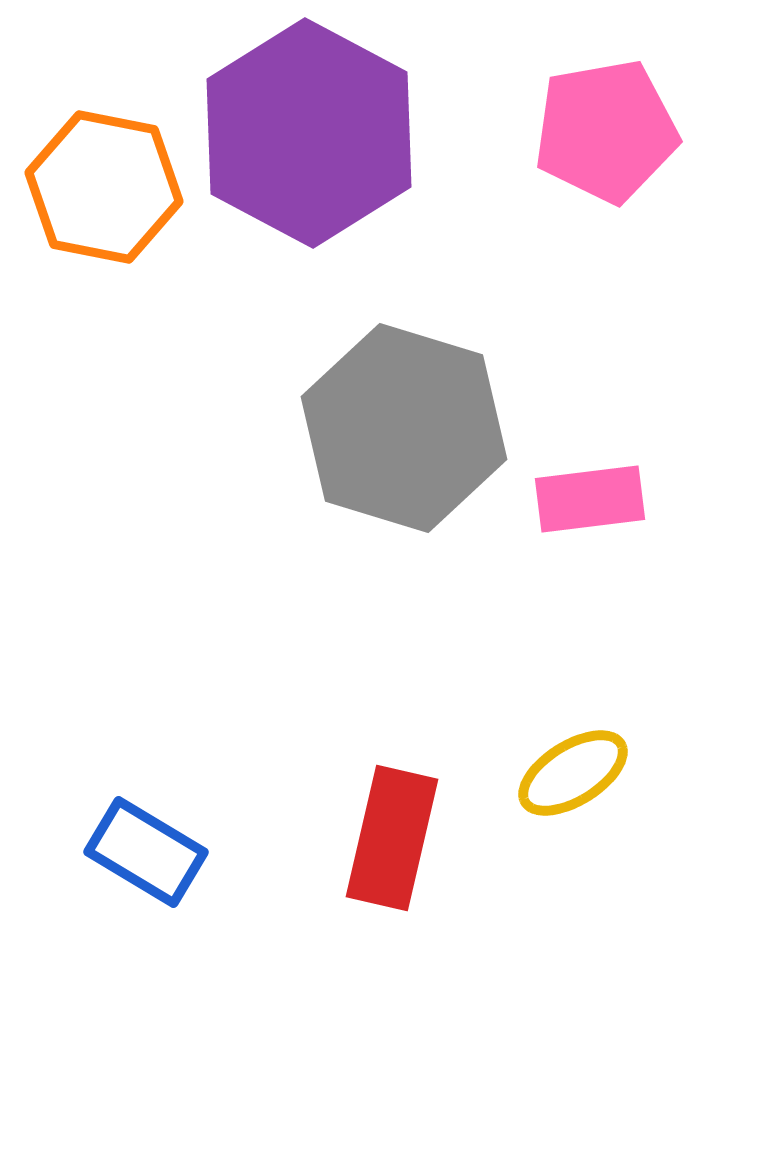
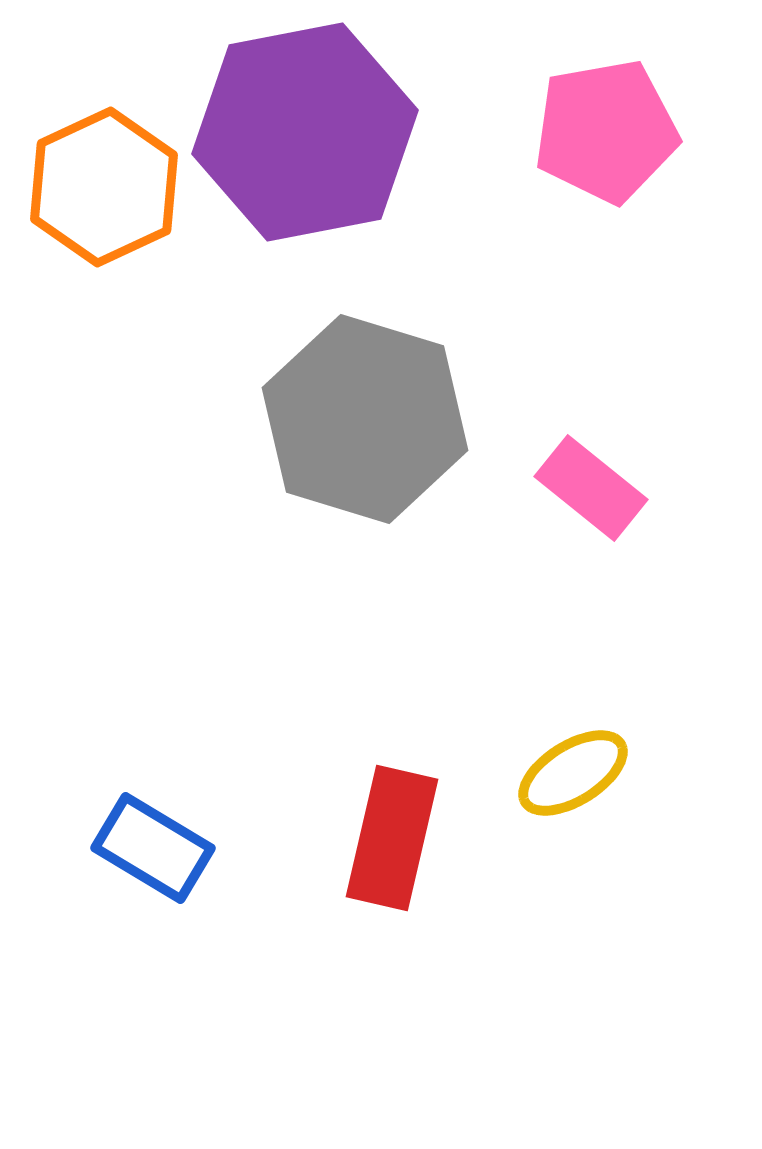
purple hexagon: moved 4 px left, 1 px up; rotated 21 degrees clockwise
orange hexagon: rotated 24 degrees clockwise
gray hexagon: moved 39 px left, 9 px up
pink rectangle: moved 1 px right, 11 px up; rotated 46 degrees clockwise
blue rectangle: moved 7 px right, 4 px up
